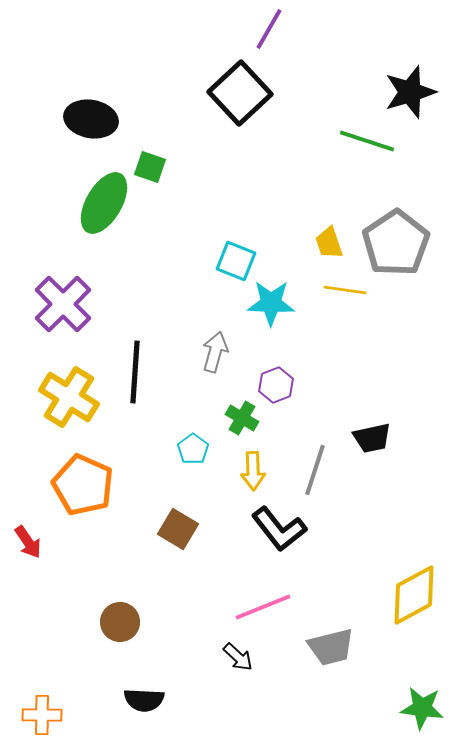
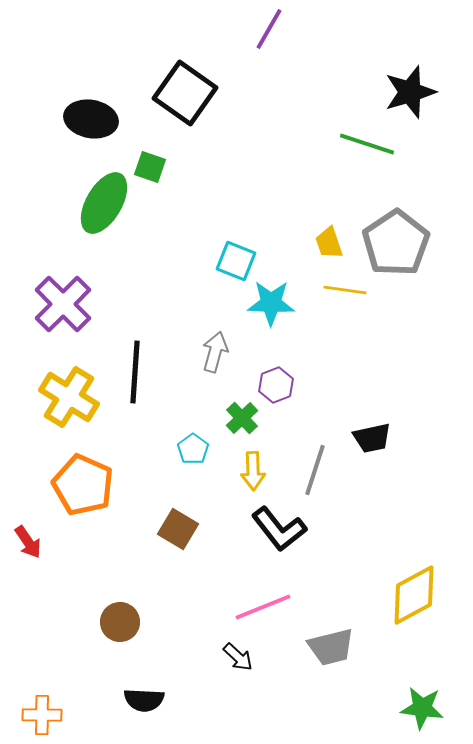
black square: moved 55 px left; rotated 12 degrees counterclockwise
green line: moved 3 px down
green cross: rotated 16 degrees clockwise
